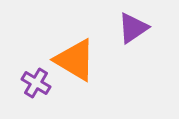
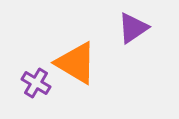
orange triangle: moved 1 px right, 3 px down
